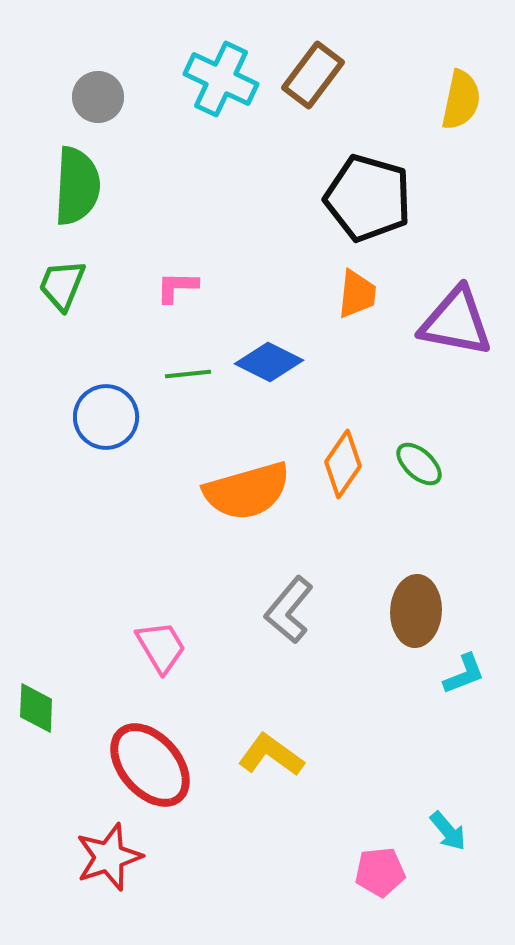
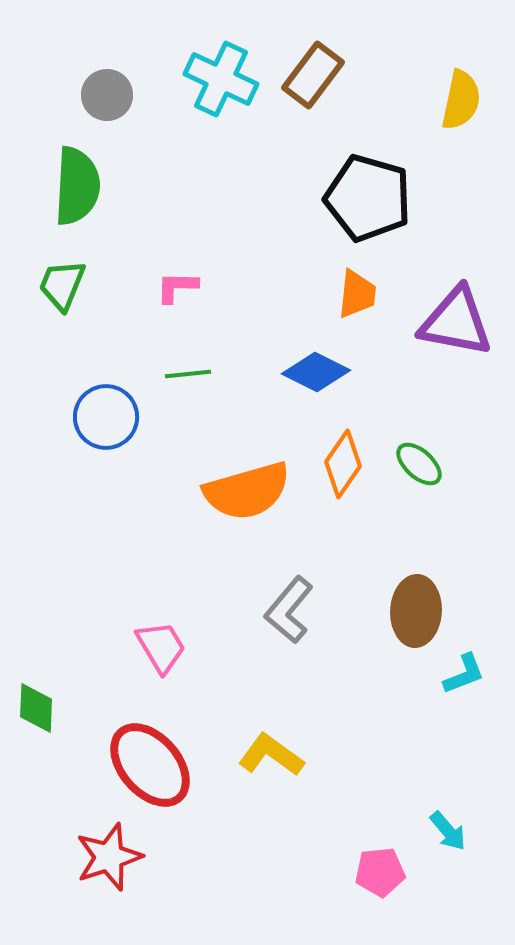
gray circle: moved 9 px right, 2 px up
blue diamond: moved 47 px right, 10 px down
